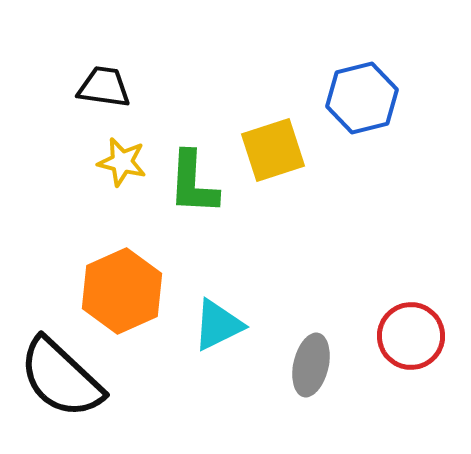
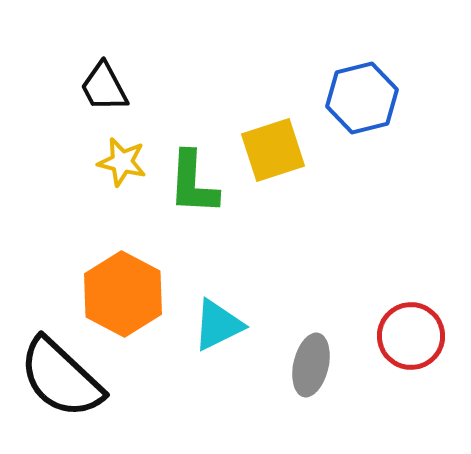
black trapezoid: rotated 126 degrees counterclockwise
orange hexagon: moved 1 px right, 3 px down; rotated 8 degrees counterclockwise
